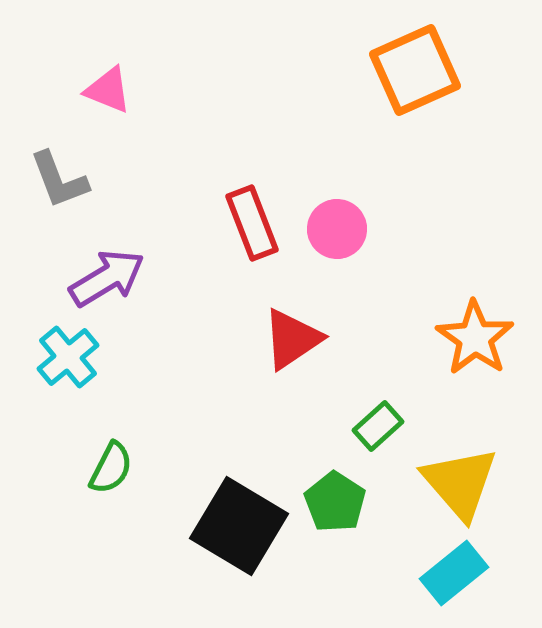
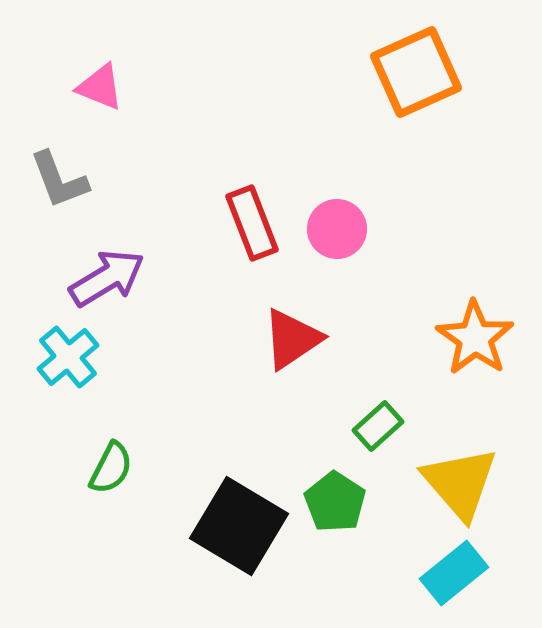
orange square: moved 1 px right, 2 px down
pink triangle: moved 8 px left, 3 px up
